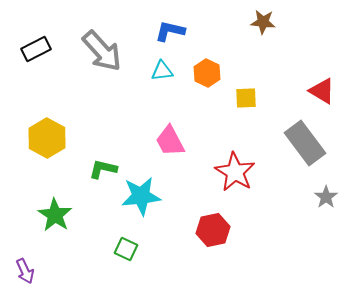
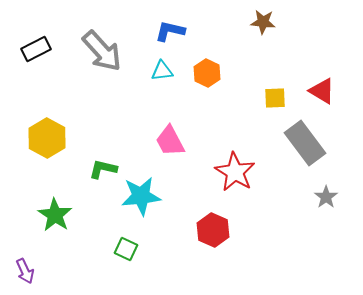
yellow square: moved 29 px right
red hexagon: rotated 24 degrees counterclockwise
